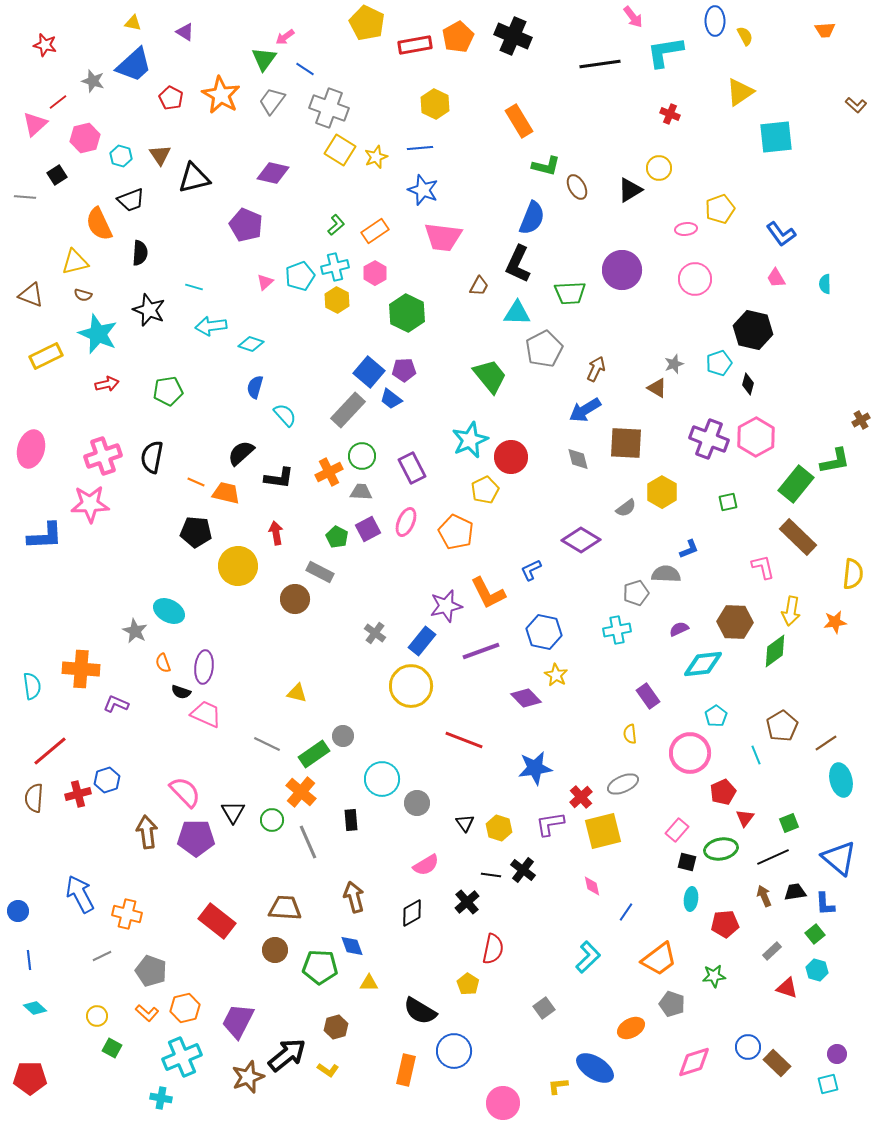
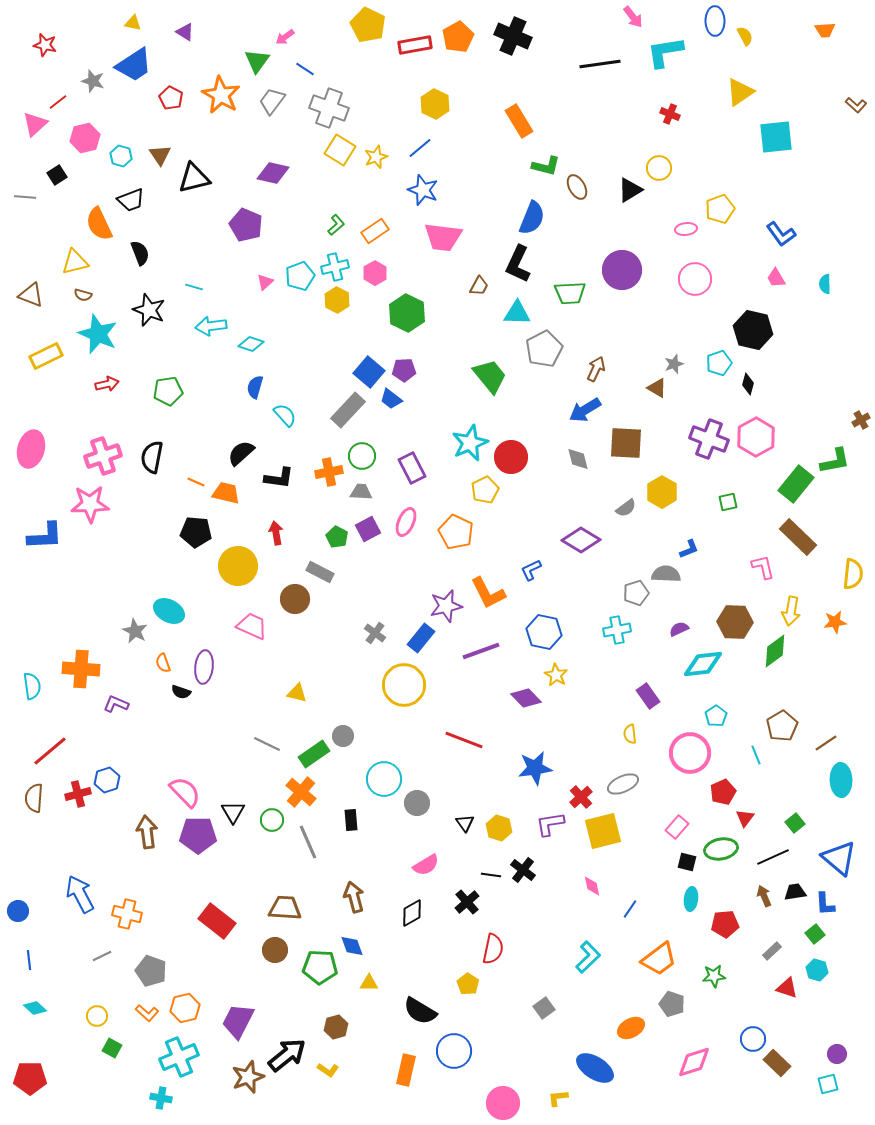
yellow pentagon at (367, 23): moved 1 px right, 2 px down
green triangle at (264, 59): moved 7 px left, 2 px down
blue trapezoid at (134, 65): rotated 9 degrees clockwise
blue line at (420, 148): rotated 35 degrees counterclockwise
black semicircle at (140, 253): rotated 25 degrees counterclockwise
cyan star at (470, 440): moved 3 px down
orange cross at (329, 472): rotated 16 degrees clockwise
blue rectangle at (422, 641): moved 1 px left, 3 px up
yellow circle at (411, 686): moved 7 px left, 1 px up
pink trapezoid at (206, 714): moved 46 px right, 88 px up
cyan circle at (382, 779): moved 2 px right
cyan ellipse at (841, 780): rotated 12 degrees clockwise
green square at (789, 823): moved 6 px right; rotated 18 degrees counterclockwise
pink rectangle at (677, 830): moved 3 px up
purple pentagon at (196, 838): moved 2 px right, 3 px up
blue line at (626, 912): moved 4 px right, 3 px up
blue circle at (748, 1047): moved 5 px right, 8 px up
cyan cross at (182, 1057): moved 3 px left
yellow L-shape at (558, 1086): moved 12 px down
